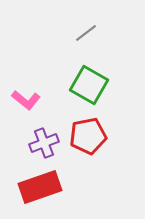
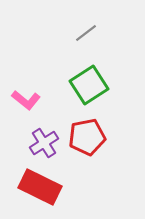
green square: rotated 27 degrees clockwise
red pentagon: moved 1 px left, 1 px down
purple cross: rotated 12 degrees counterclockwise
red rectangle: rotated 45 degrees clockwise
